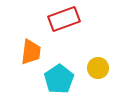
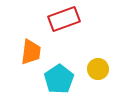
yellow circle: moved 1 px down
